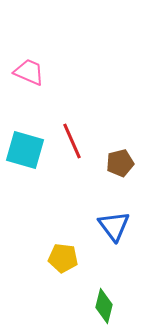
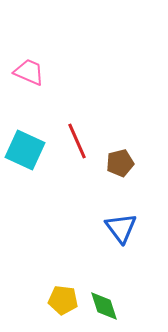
red line: moved 5 px right
cyan square: rotated 9 degrees clockwise
blue triangle: moved 7 px right, 2 px down
yellow pentagon: moved 42 px down
green diamond: rotated 32 degrees counterclockwise
